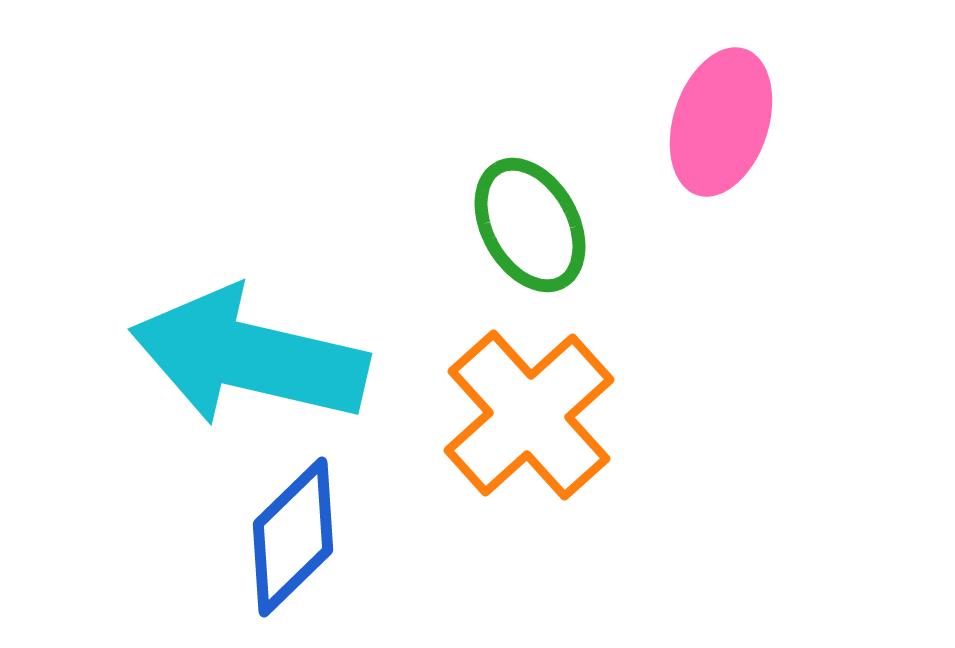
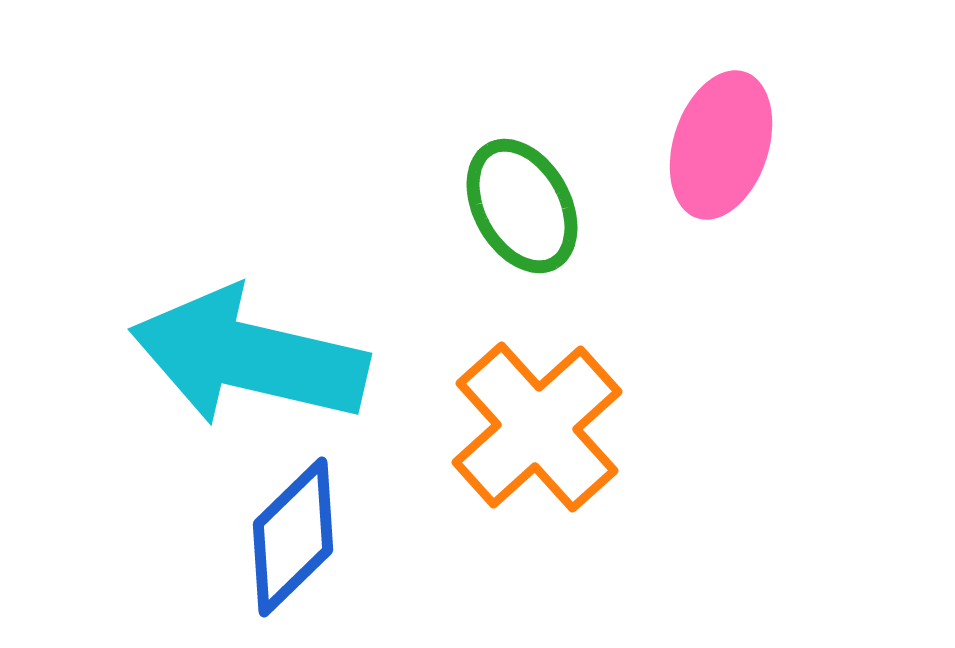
pink ellipse: moved 23 px down
green ellipse: moved 8 px left, 19 px up
orange cross: moved 8 px right, 12 px down
